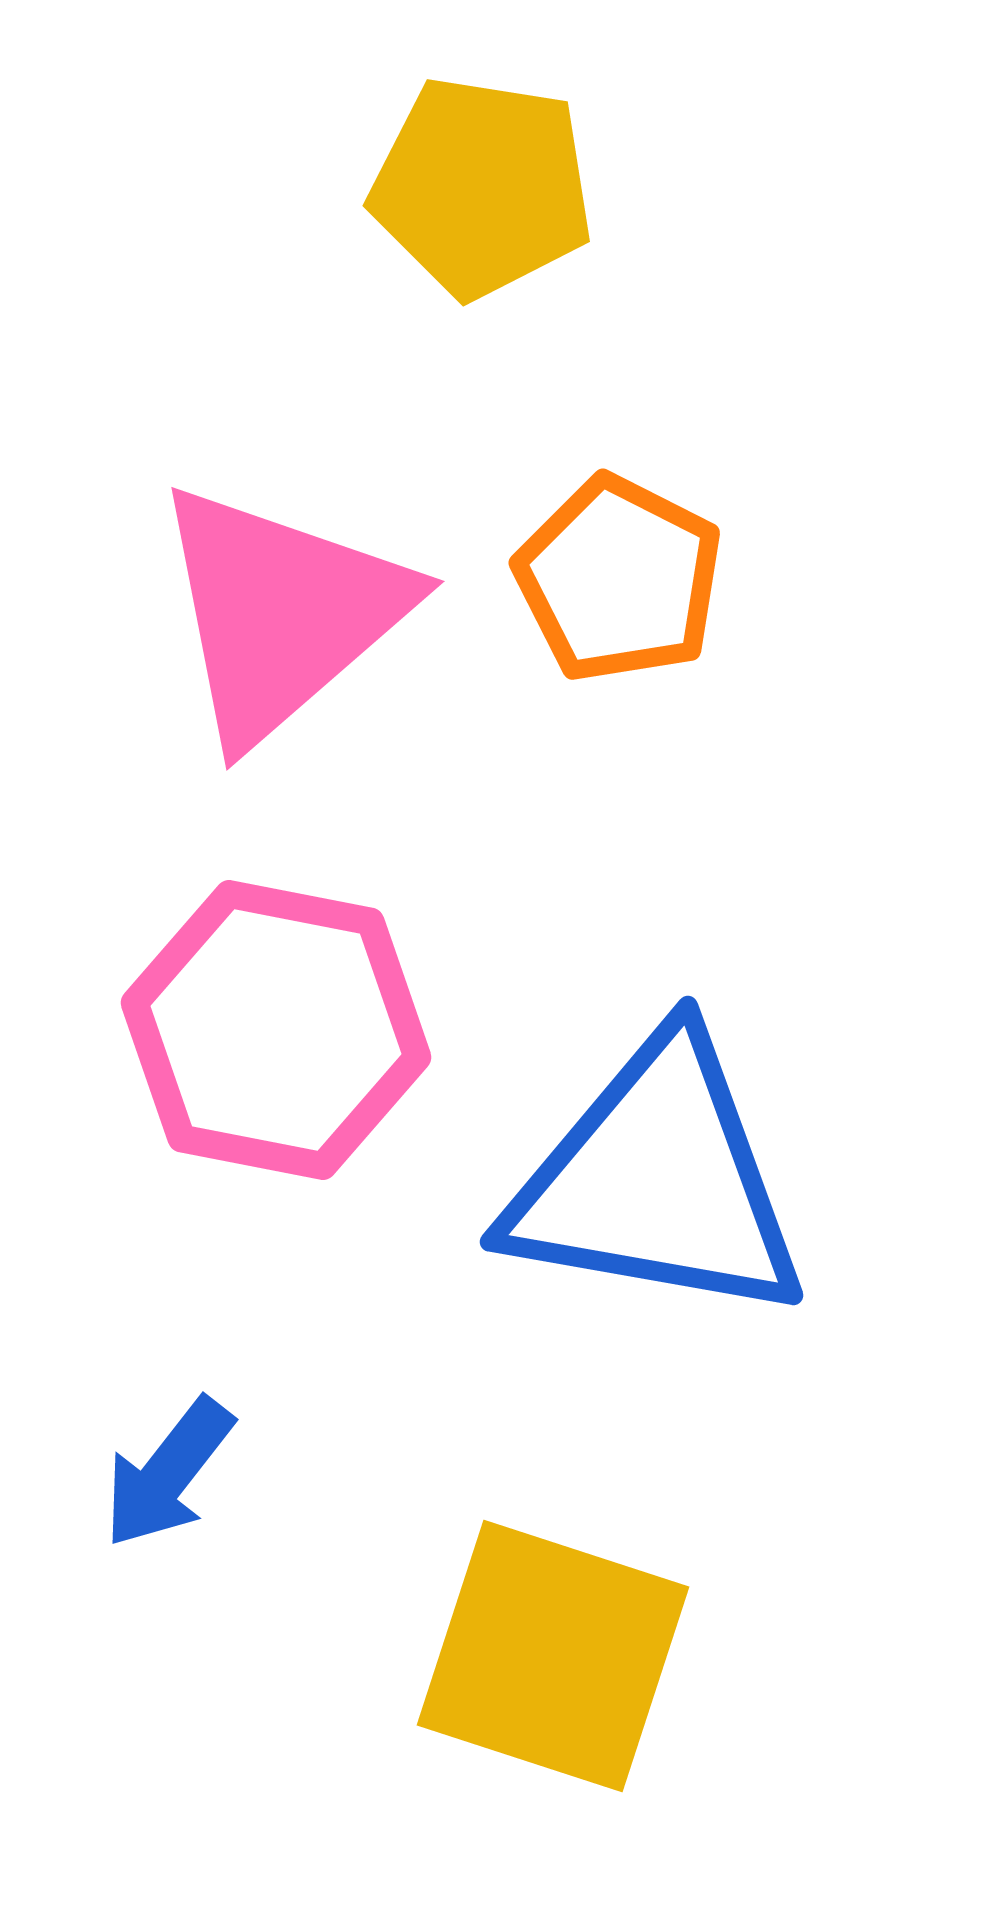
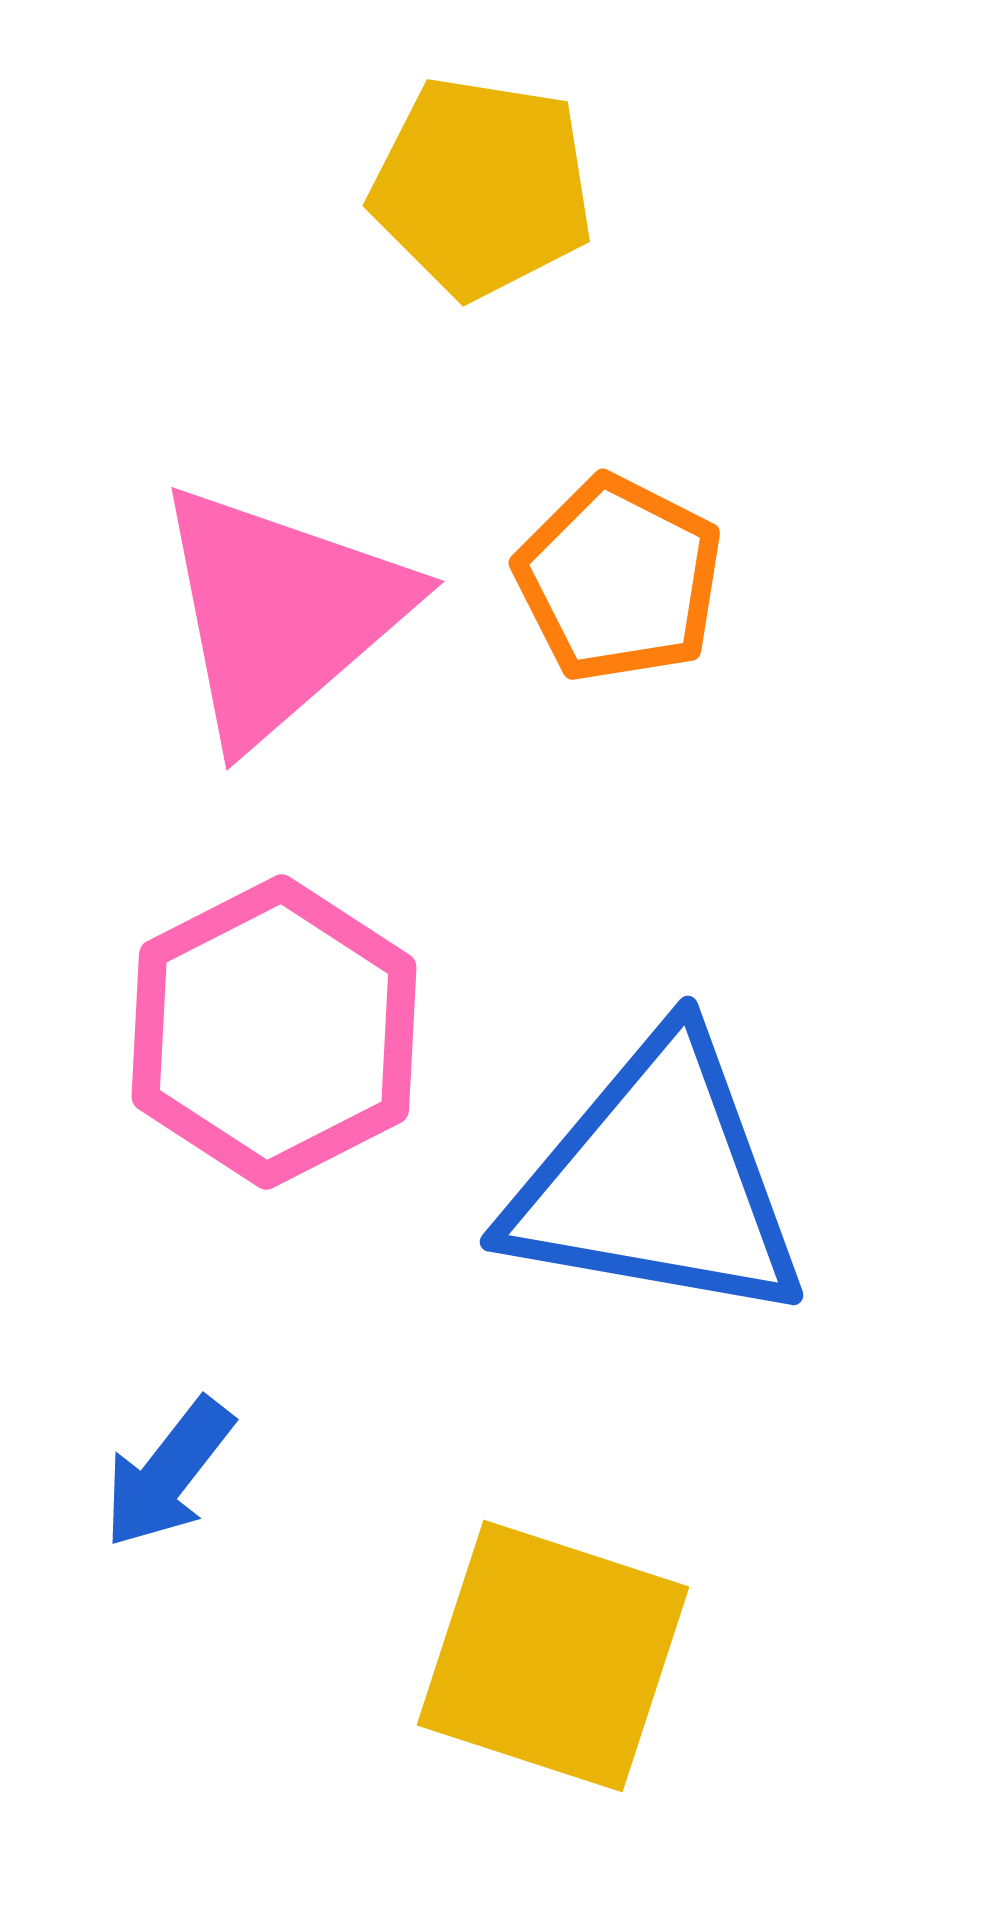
pink hexagon: moved 2 px left, 2 px down; rotated 22 degrees clockwise
